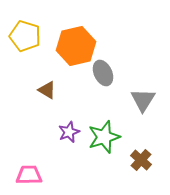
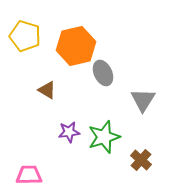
purple star: rotated 15 degrees clockwise
